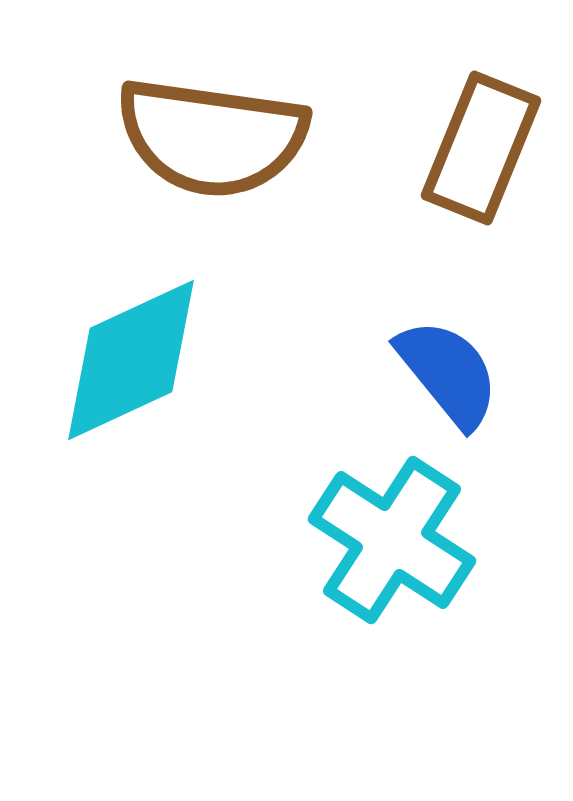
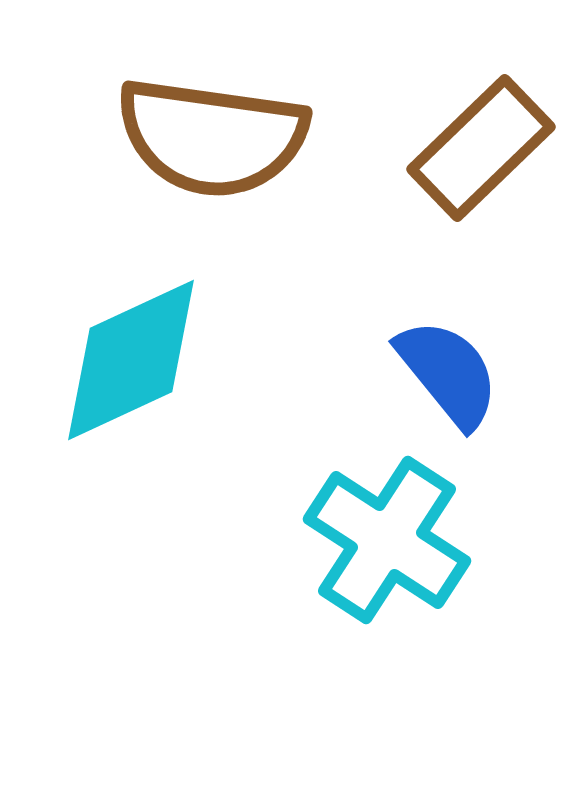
brown rectangle: rotated 24 degrees clockwise
cyan cross: moved 5 px left
